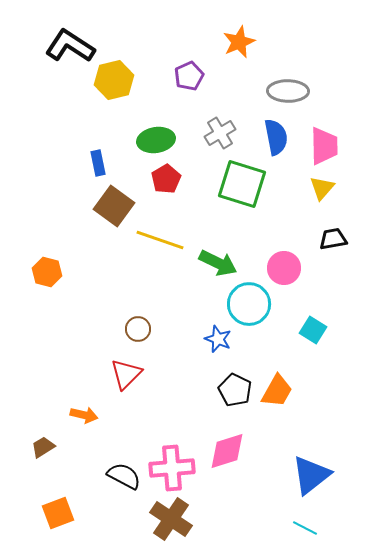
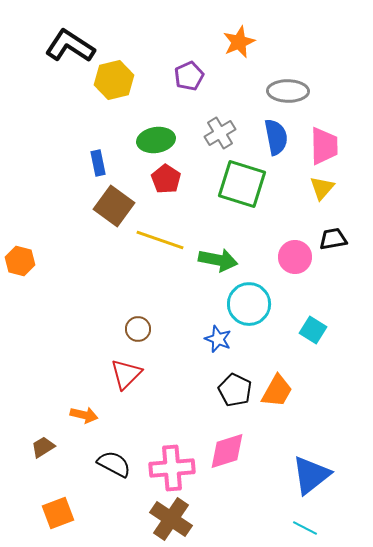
red pentagon: rotated 8 degrees counterclockwise
green arrow: moved 3 px up; rotated 15 degrees counterclockwise
pink circle: moved 11 px right, 11 px up
orange hexagon: moved 27 px left, 11 px up
black semicircle: moved 10 px left, 12 px up
